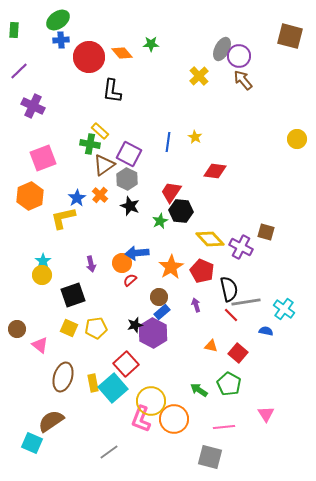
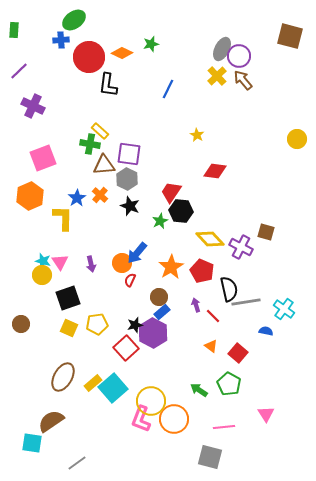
green ellipse at (58, 20): moved 16 px right
green star at (151, 44): rotated 14 degrees counterclockwise
orange diamond at (122, 53): rotated 25 degrees counterclockwise
yellow cross at (199, 76): moved 18 px right
black L-shape at (112, 91): moved 4 px left, 6 px up
yellow star at (195, 137): moved 2 px right, 2 px up
blue line at (168, 142): moved 53 px up; rotated 18 degrees clockwise
purple square at (129, 154): rotated 20 degrees counterclockwise
brown triangle at (104, 165): rotated 30 degrees clockwise
yellow L-shape at (63, 218): rotated 104 degrees clockwise
blue arrow at (137, 253): rotated 45 degrees counterclockwise
cyan star at (43, 261): rotated 21 degrees counterclockwise
red semicircle at (130, 280): rotated 24 degrees counterclockwise
black square at (73, 295): moved 5 px left, 3 px down
red line at (231, 315): moved 18 px left, 1 px down
yellow pentagon at (96, 328): moved 1 px right, 4 px up
brown circle at (17, 329): moved 4 px right, 5 px up
pink triangle at (40, 345): moved 20 px right, 83 px up; rotated 18 degrees clockwise
orange triangle at (211, 346): rotated 24 degrees clockwise
red square at (126, 364): moved 16 px up
brown ellipse at (63, 377): rotated 12 degrees clockwise
yellow rectangle at (93, 383): rotated 60 degrees clockwise
cyan square at (32, 443): rotated 15 degrees counterclockwise
gray line at (109, 452): moved 32 px left, 11 px down
